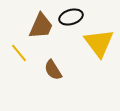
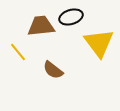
brown trapezoid: rotated 120 degrees counterclockwise
yellow line: moved 1 px left, 1 px up
brown semicircle: rotated 20 degrees counterclockwise
